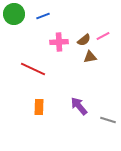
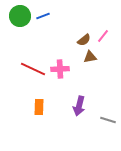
green circle: moved 6 px right, 2 px down
pink line: rotated 24 degrees counterclockwise
pink cross: moved 1 px right, 27 px down
purple arrow: rotated 126 degrees counterclockwise
